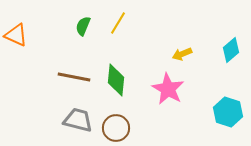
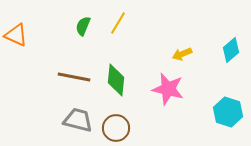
pink star: rotated 16 degrees counterclockwise
